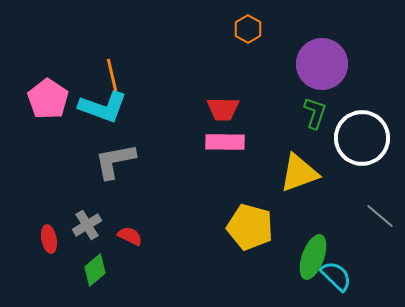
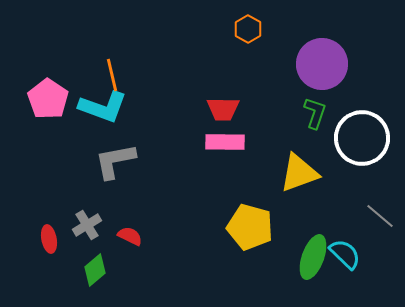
cyan semicircle: moved 9 px right, 22 px up
